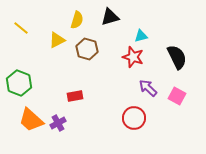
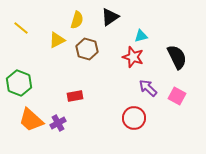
black triangle: rotated 18 degrees counterclockwise
